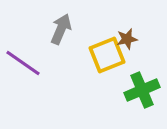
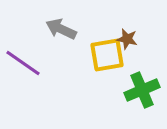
gray arrow: rotated 88 degrees counterclockwise
brown star: rotated 25 degrees clockwise
yellow square: rotated 12 degrees clockwise
